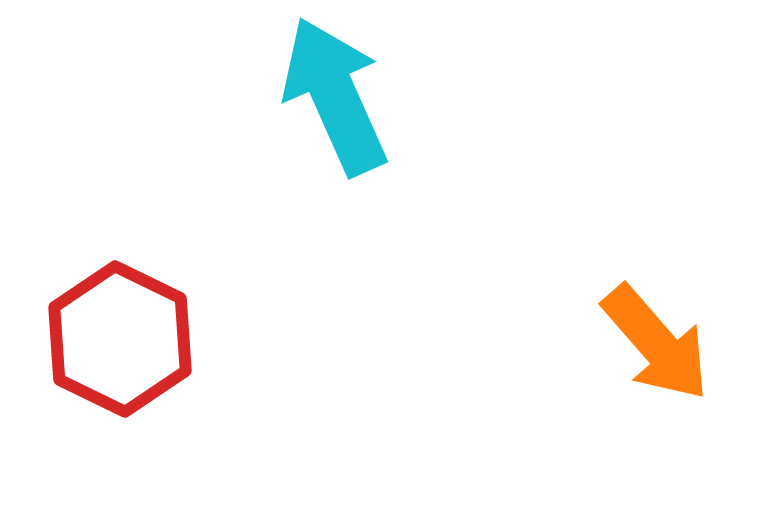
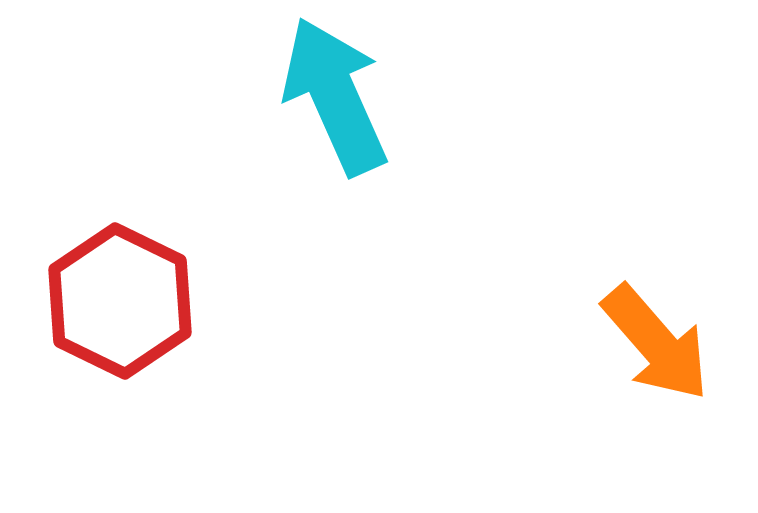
red hexagon: moved 38 px up
